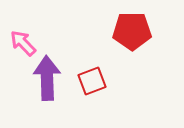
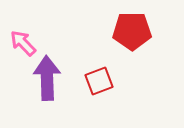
red square: moved 7 px right
